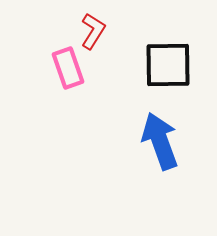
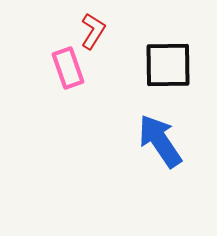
blue arrow: rotated 14 degrees counterclockwise
